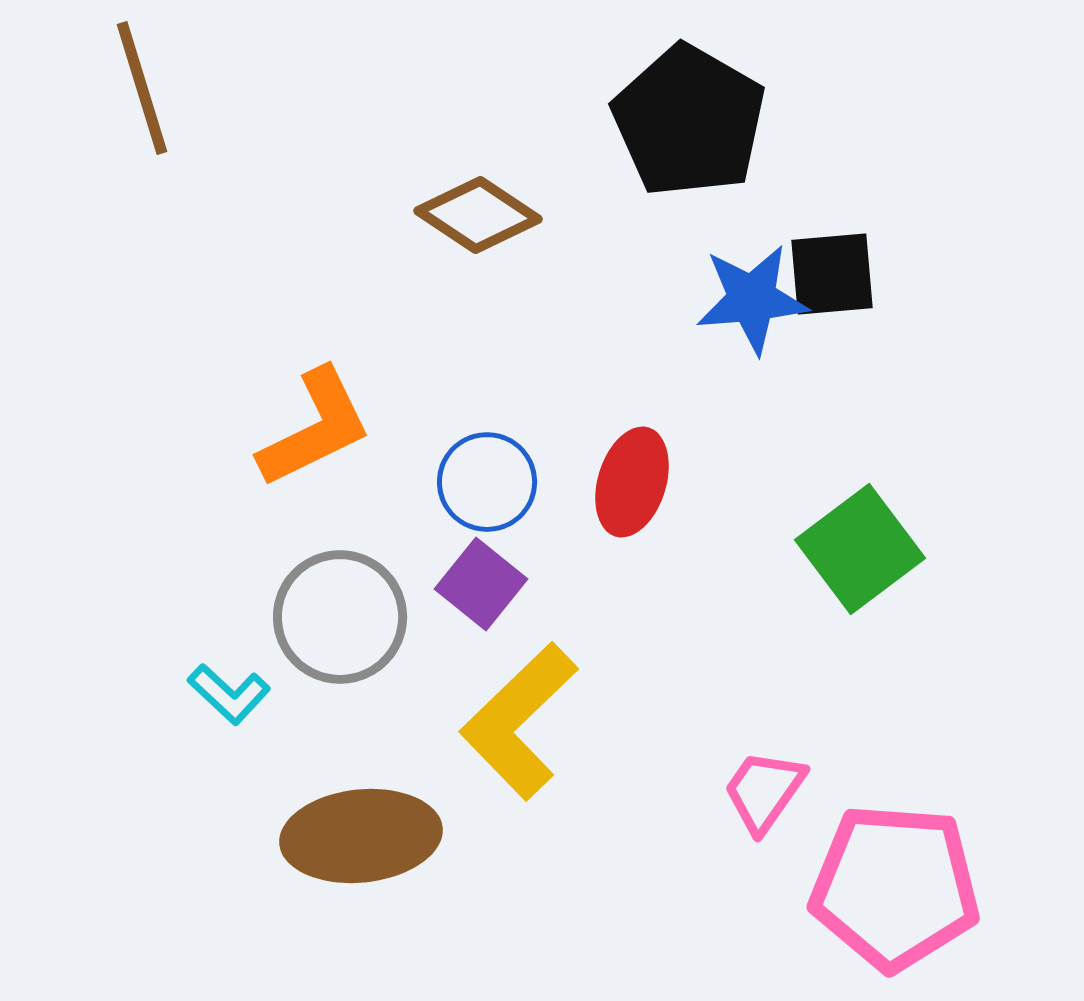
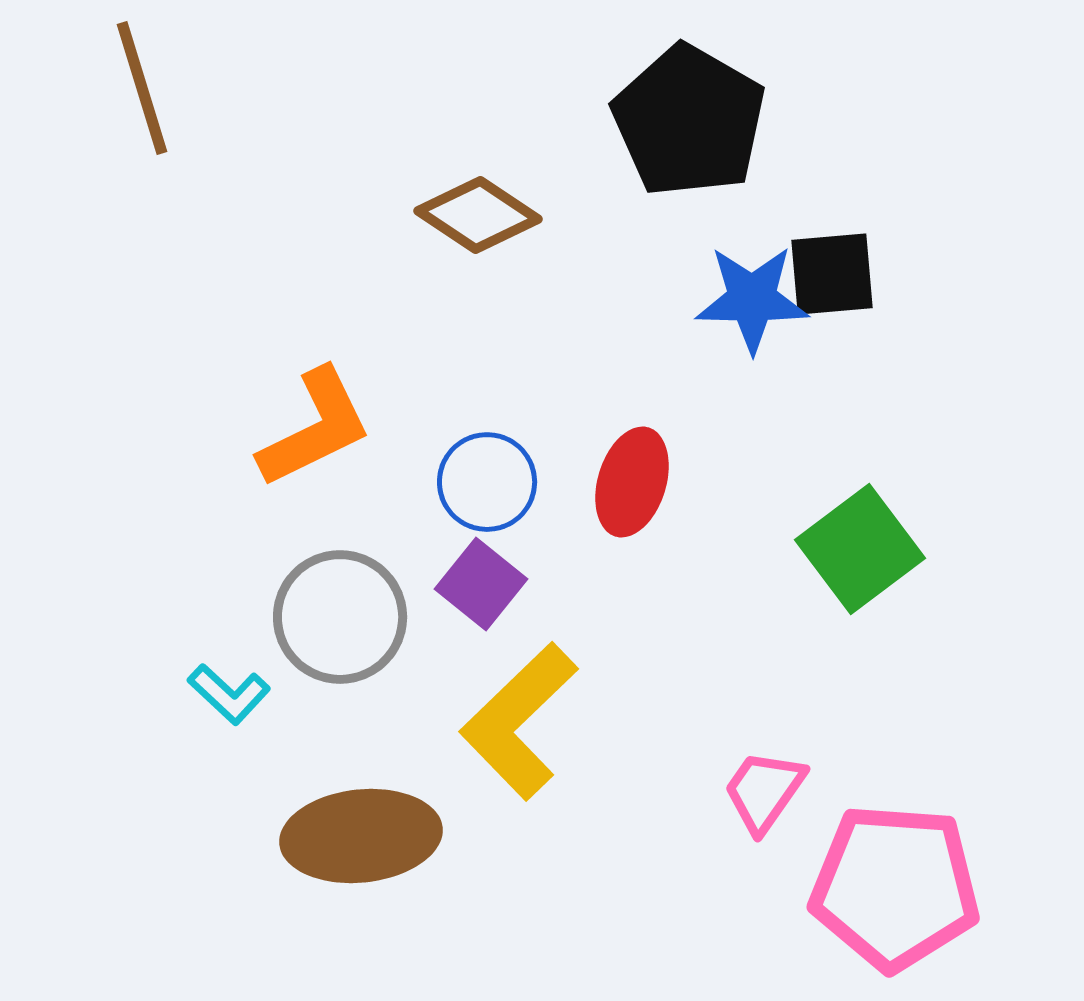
blue star: rotated 6 degrees clockwise
